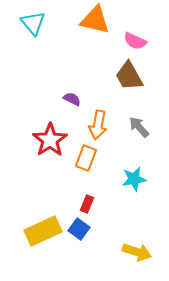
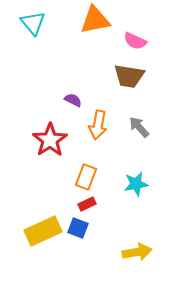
orange triangle: rotated 24 degrees counterclockwise
brown trapezoid: rotated 52 degrees counterclockwise
purple semicircle: moved 1 px right, 1 px down
orange rectangle: moved 19 px down
cyan star: moved 2 px right, 5 px down
red rectangle: rotated 42 degrees clockwise
blue square: moved 1 px left, 1 px up; rotated 15 degrees counterclockwise
yellow arrow: rotated 28 degrees counterclockwise
